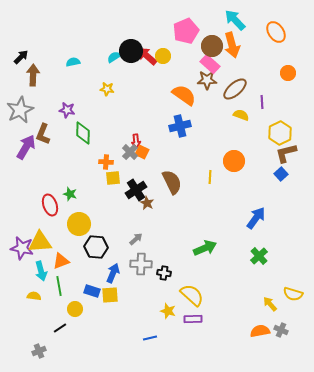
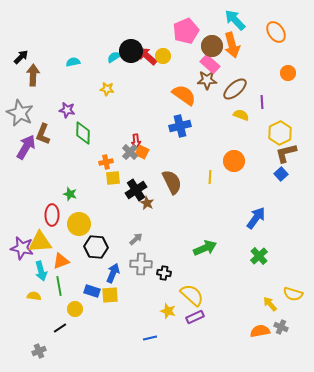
gray star at (20, 110): moved 3 px down; rotated 20 degrees counterclockwise
orange cross at (106, 162): rotated 16 degrees counterclockwise
red ellipse at (50, 205): moved 2 px right, 10 px down; rotated 20 degrees clockwise
purple rectangle at (193, 319): moved 2 px right, 2 px up; rotated 24 degrees counterclockwise
gray cross at (281, 330): moved 3 px up
